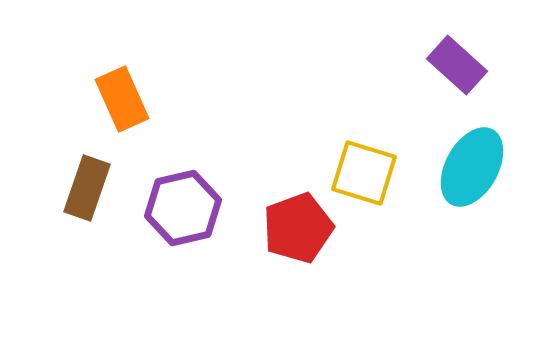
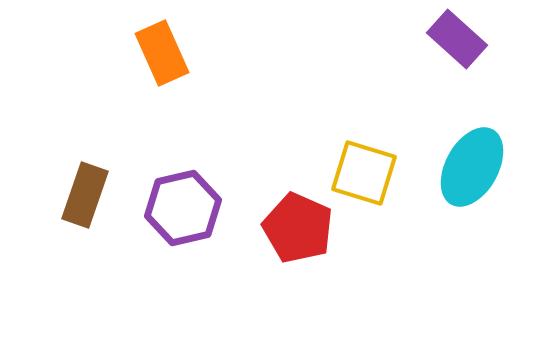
purple rectangle: moved 26 px up
orange rectangle: moved 40 px right, 46 px up
brown rectangle: moved 2 px left, 7 px down
red pentagon: rotated 28 degrees counterclockwise
